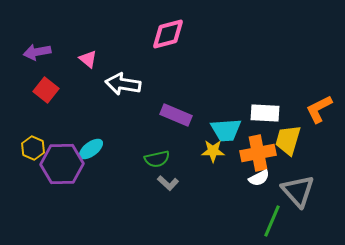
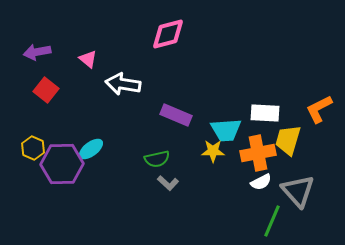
white semicircle: moved 2 px right, 4 px down
